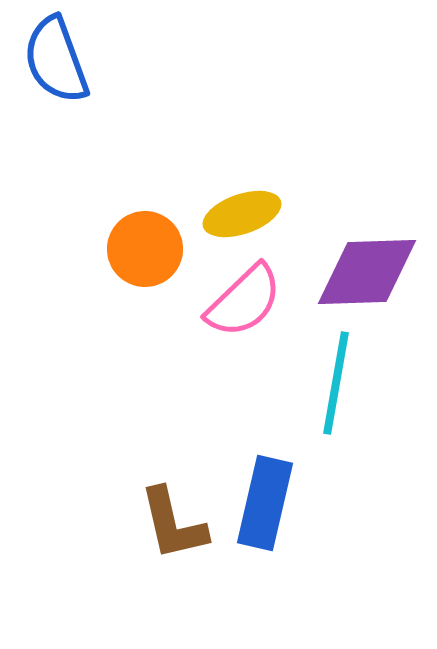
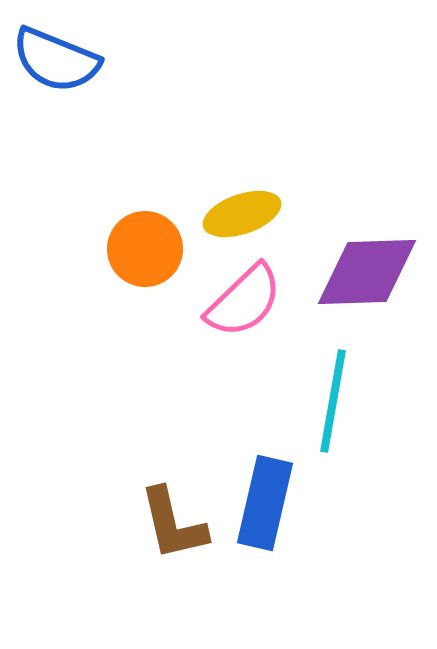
blue semicircle: rotated 48 degrees counterclockwise
cyan line: moved 3 px left, 18 px down
